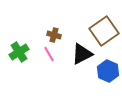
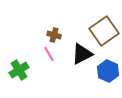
green cross: moved 18 px down
